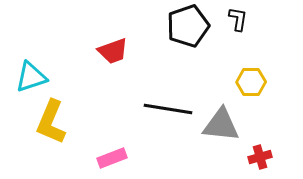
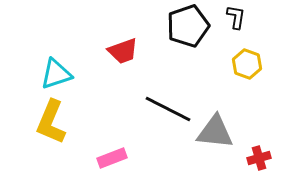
black L-shape: moved 2 px left, 2 px up
red trapezoid: moved 10 px right
cyan triangle: moved 25 px right, 3 px up
yellow hexagon: moved 4 px left, 18 px up; rotated 20 degrees clockwise
black line: rotated 18 degrees clockwise
gray triangle: moved 6 px left, 7 px down
red cross: moved 1 px left, 1 px down
